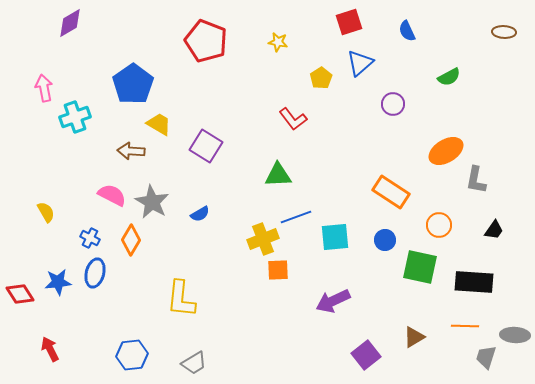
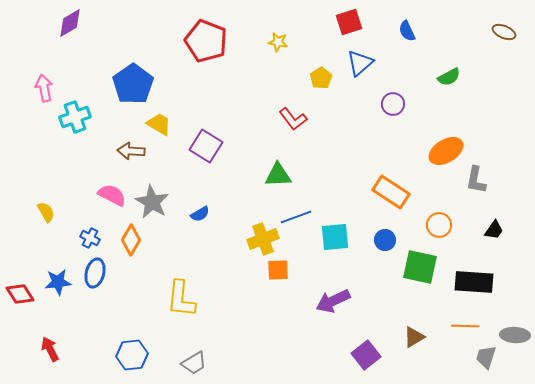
brown ellipse at (504, 32): rotated 20 degrees clockwise
